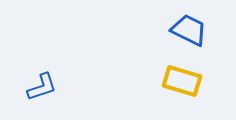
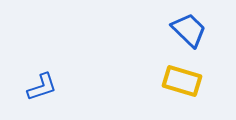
blue trapezoid: rotated 18 degrees clockwise
